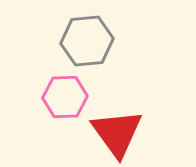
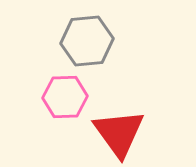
red triangle: moved 2 px right
